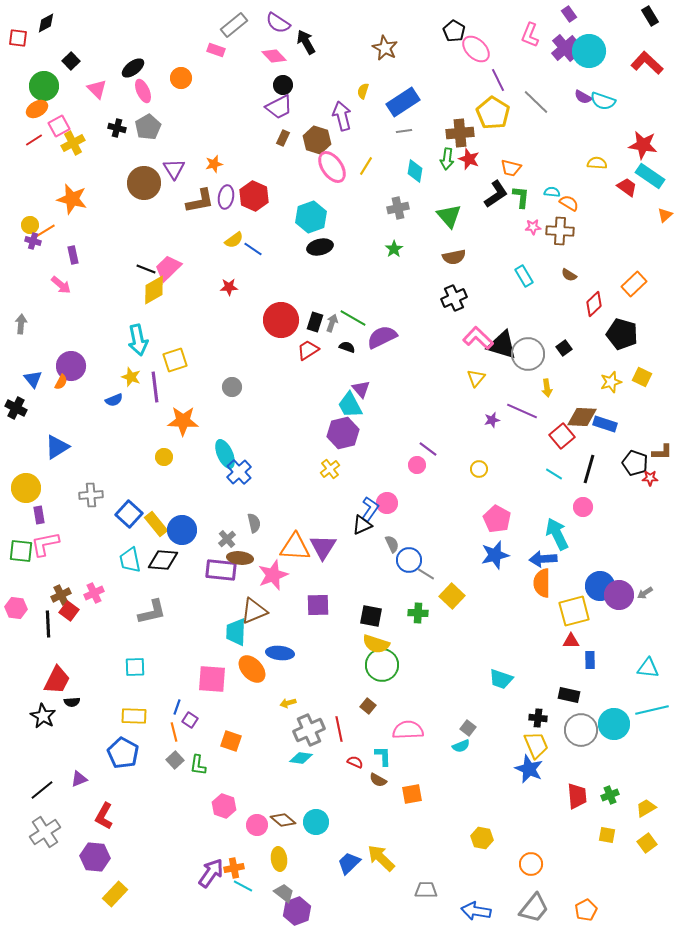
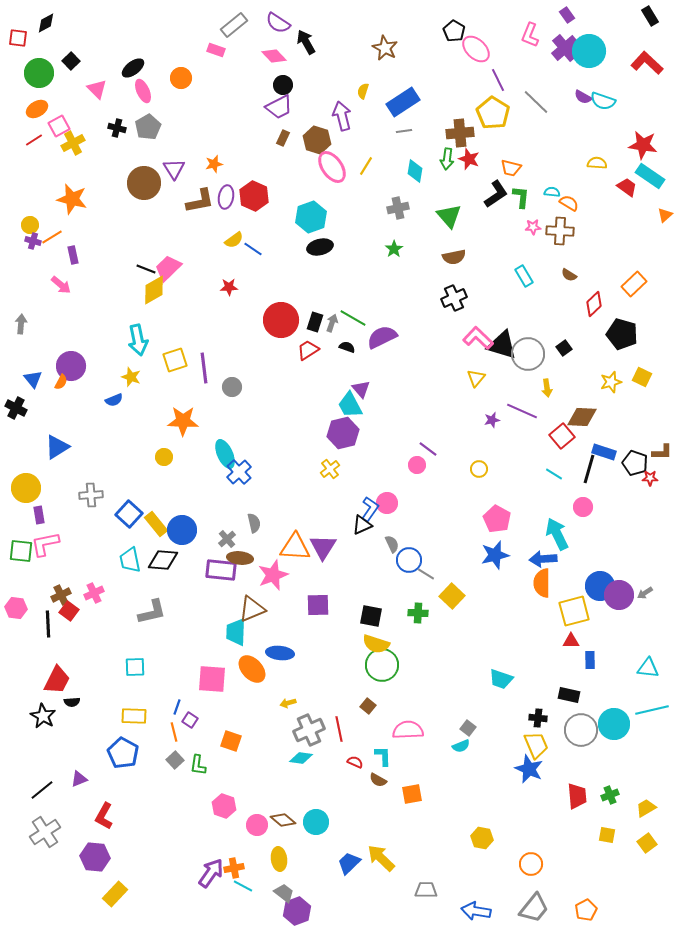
purple rectangle at (569, 14): moved 2 px left, 1 px down
green circle at (44, 86): moved 5 px left, 13 px up
orange line at (45, 231): moved 7 px right, 6 px down
purple line at (155, 387): moved 49 px right, 19 px up
blue rectangle at (605, 424): moved 1 px left, 28 px down
brown triangle at (254, 611): moved 2 px left, 2 px up
